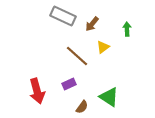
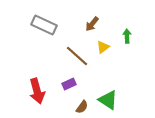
gray rectangle: moved 19 px left, 9 px down
green arrow: moved 7 px down
green triangle: moved 1 px left, 3 px down
